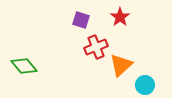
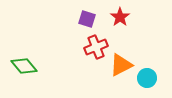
purple square: moved 6 px right, 1 px up
orange triangle: rotated 15 degrees clockwise
cyan circle: moved 2 px right, 7 px up
